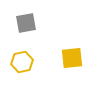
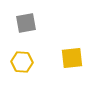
yellow hexagon: rotated 15 degrees clockwise
